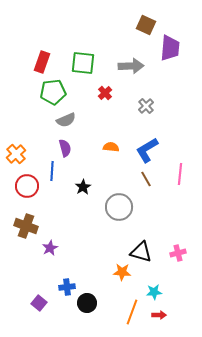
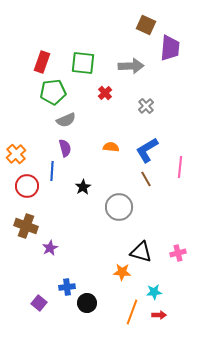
pink line: moved 7 px up
